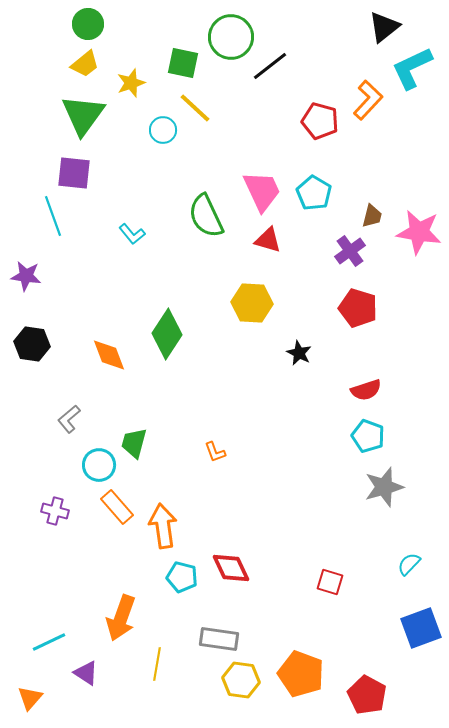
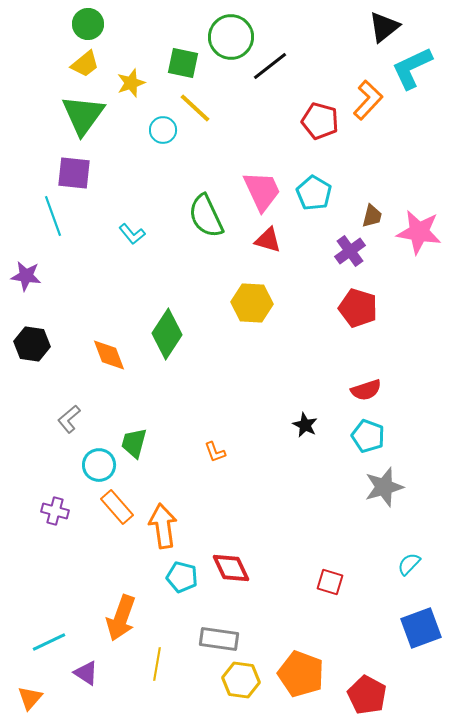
black star at (299, 353): moved 6 px right, 72 px down
